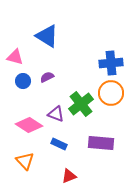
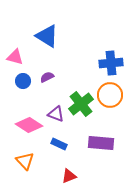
orange circle: moved 1 px left, 2 px down
